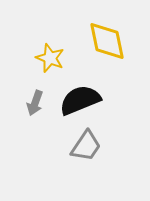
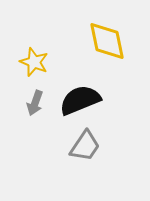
yellow star: moved 16 px left, 4 px down
gray trapezoid: moved 1 px left
